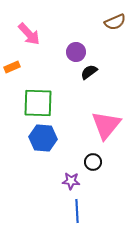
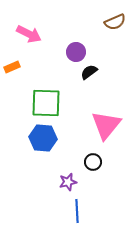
pink arrow: rotated 20 degrees counterclockwise
green square: moved 8 px right
purple star: moved 3 px left, 1 px down; rotated 18 degrees counterclockwise
